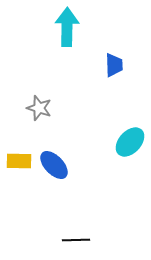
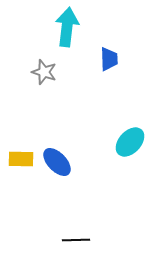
cyan arrow: rotated 6 degrees clockwise
blue trapezoid: moved 5 px left, 6 px up
gray star: moved 5 px right, 36 px up
yellow rectangle: moved 2 px right, 2 px up
blue ellipse: moved 3 px right, 3 px up
